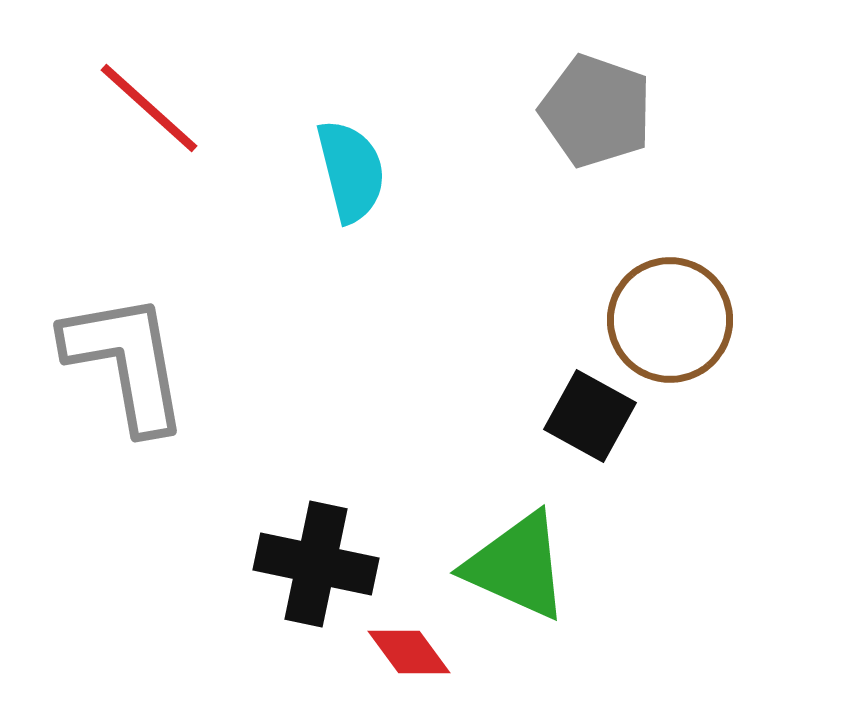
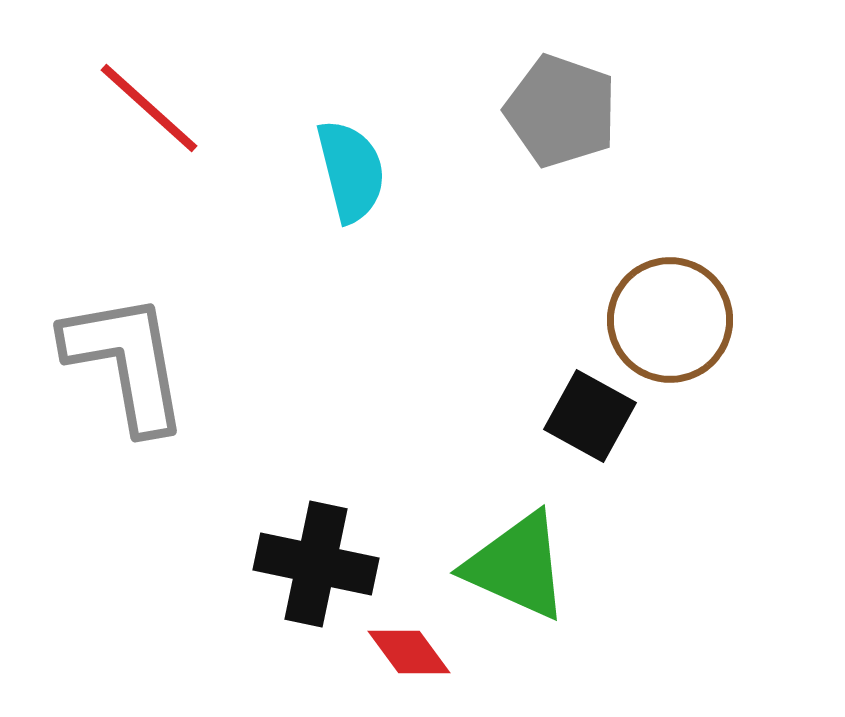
gray pentagon: moved 35 px left
